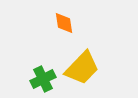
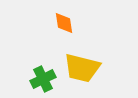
yellow trapezoid: rotated 60 degrees clockwise
